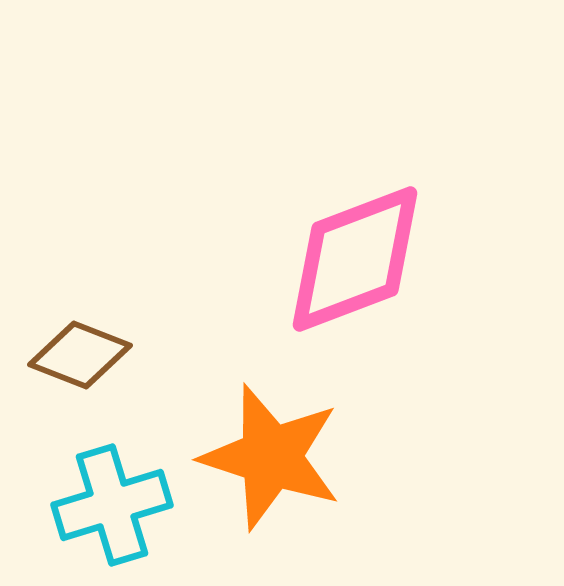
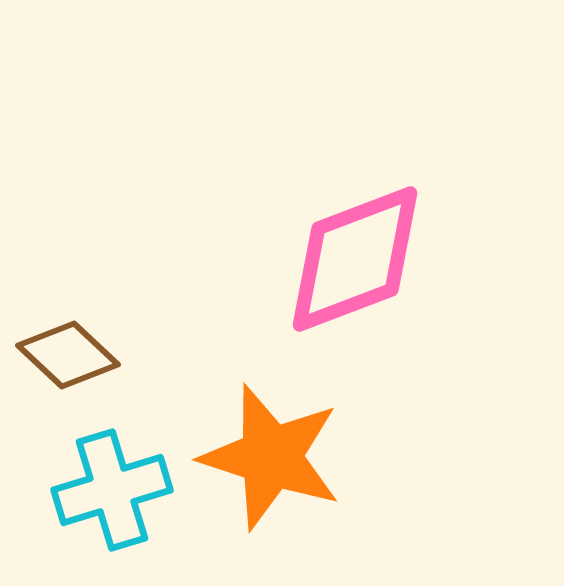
brown diamond: moved 12 px left; rotated 22 degrees clockwise
cyan cross: moved 15 px up
